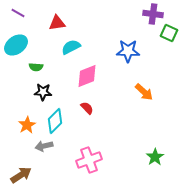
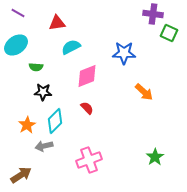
blue star: moved 4 px left, 2 px down
